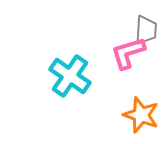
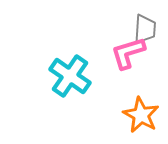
gray trapezoid: moved 1 px left, 1 px up
orange star: rotated 9 degrees clockwise
